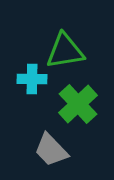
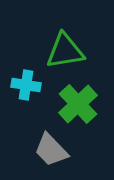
cyan cross: moved 6 px left, 6 px down; rotated 8 degrees clockwise
